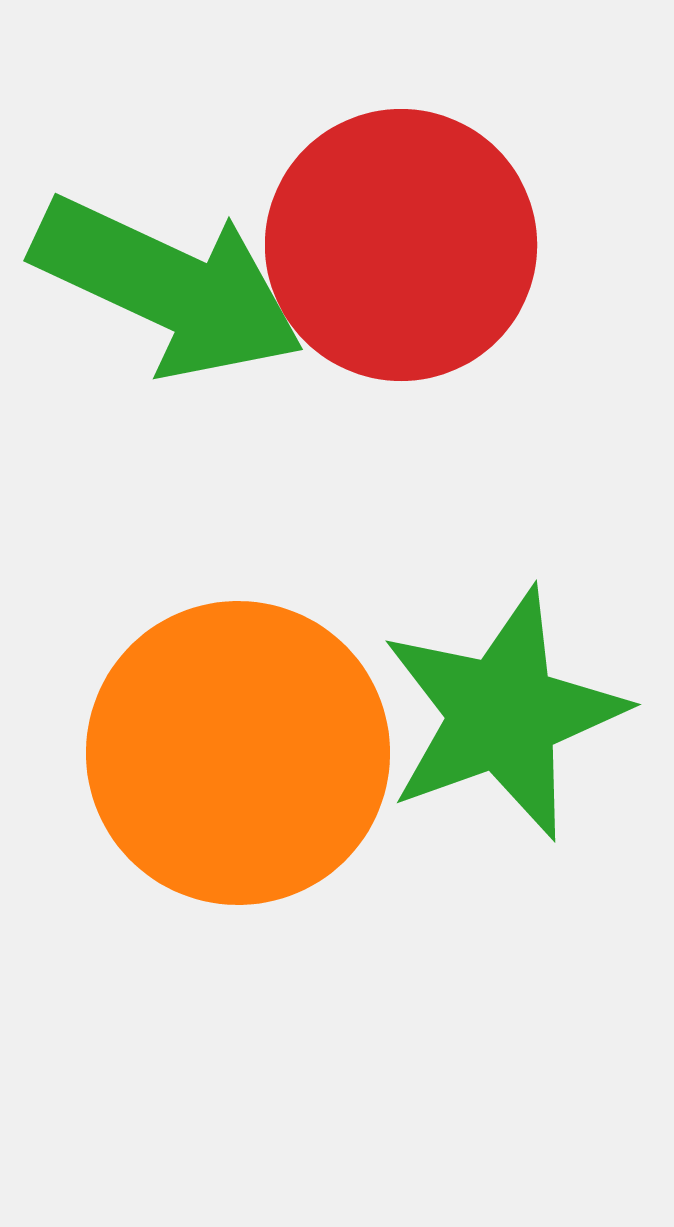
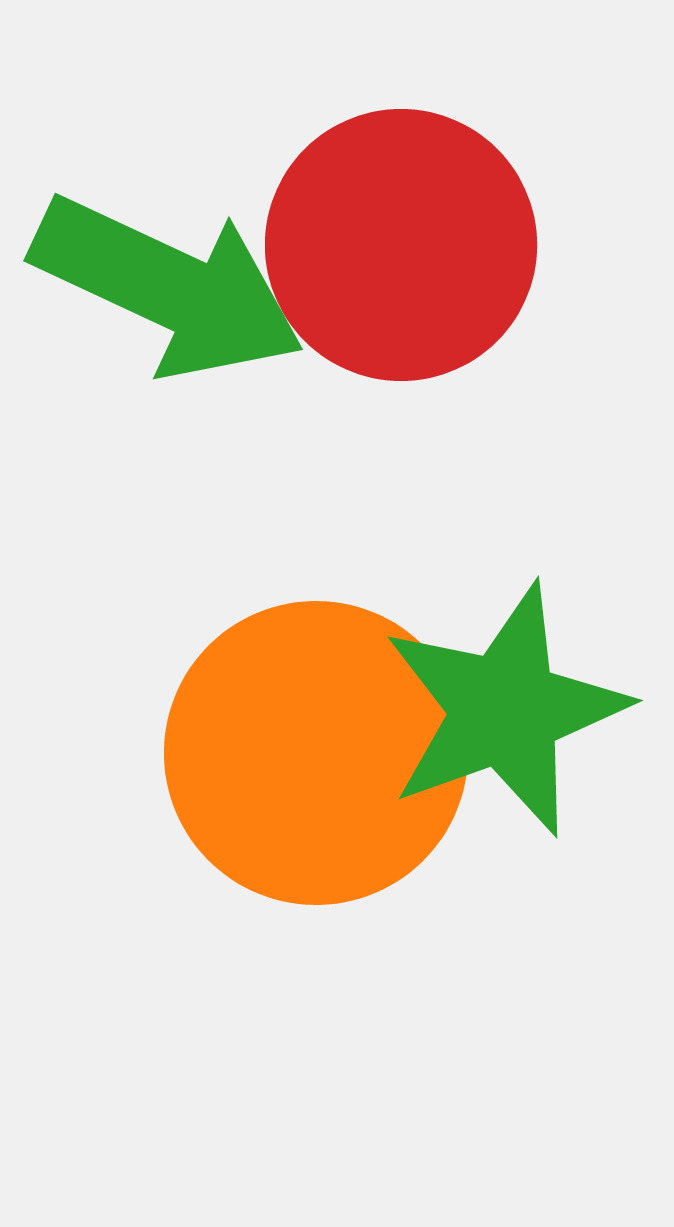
green star: moved 2 px right, 4 px up
orange circle: moved 78 px right
